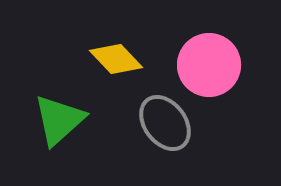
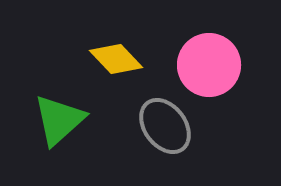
gray ellipse: moved 3 px down
